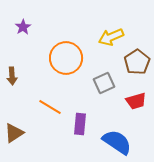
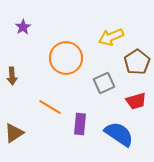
blue semicircle: moved 2 px right, 8 px up
